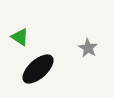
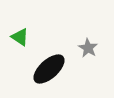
black ellipse: moved 11 px right
